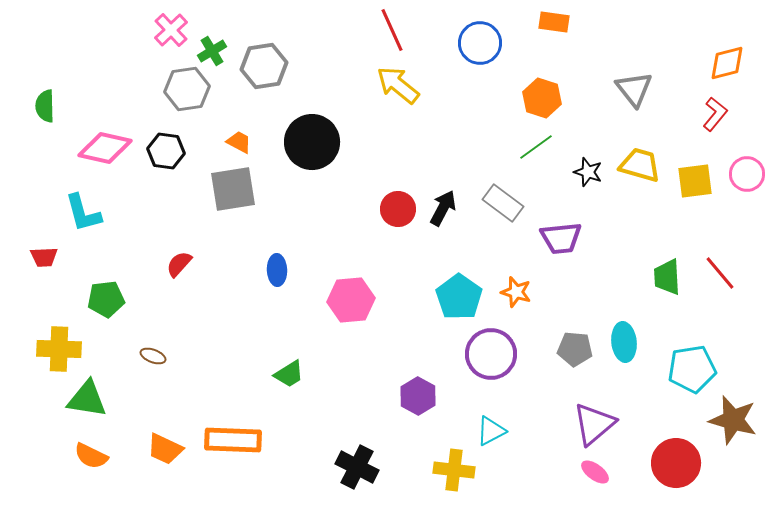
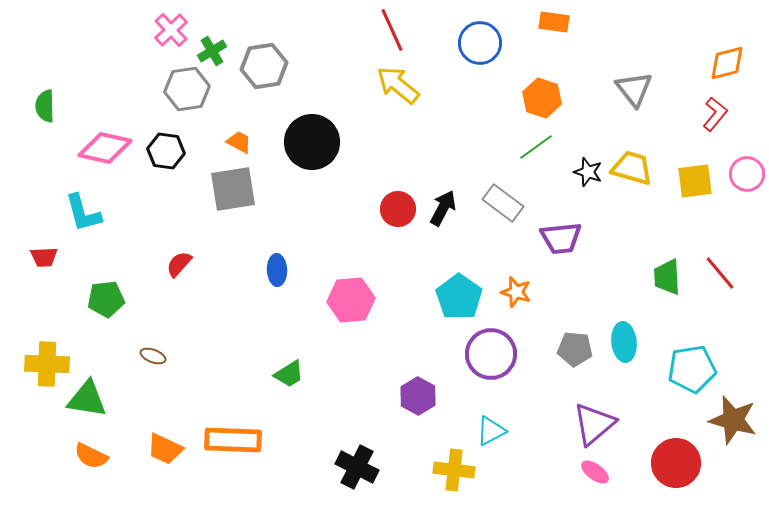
yellow trapezoid at (640, 165): moved 8 px left, 3 px down
yellow cross at (59, 349): moved 12 px left, 15 px down
